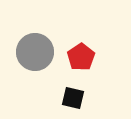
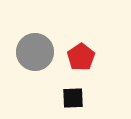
black square: rotated 15 degrees counterclockwise
